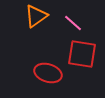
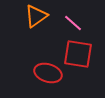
red square: moved 4 px left
